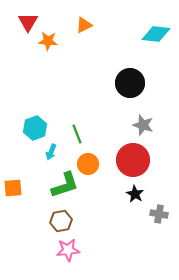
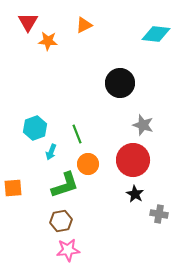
black circle: moved 10 px left
